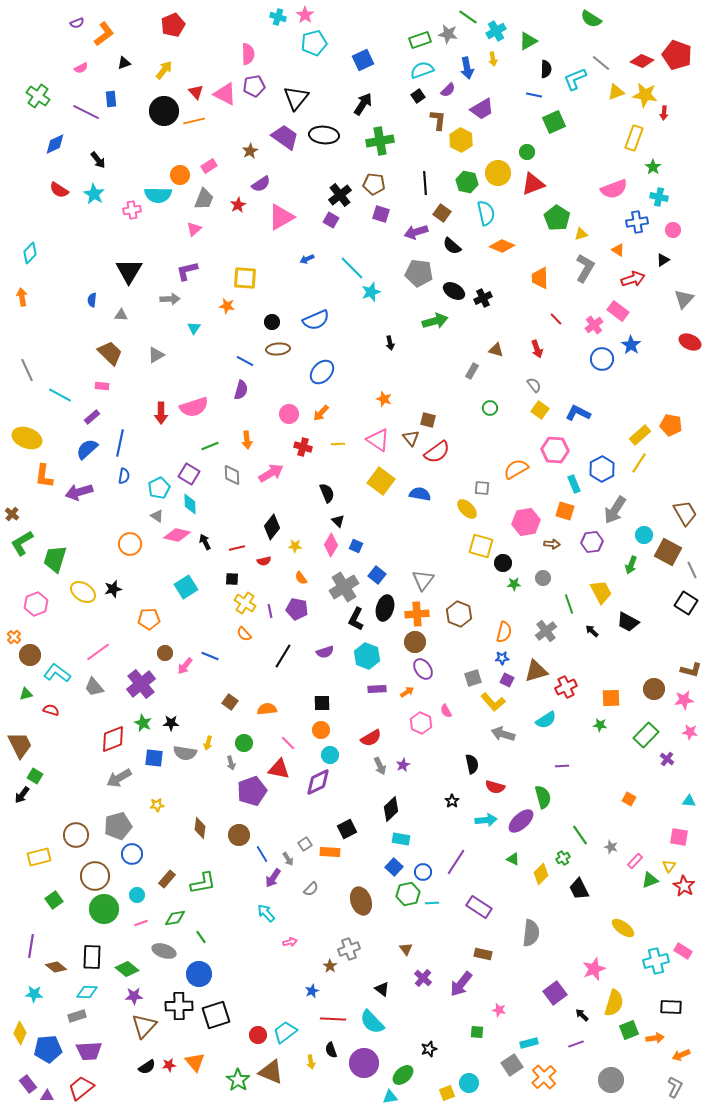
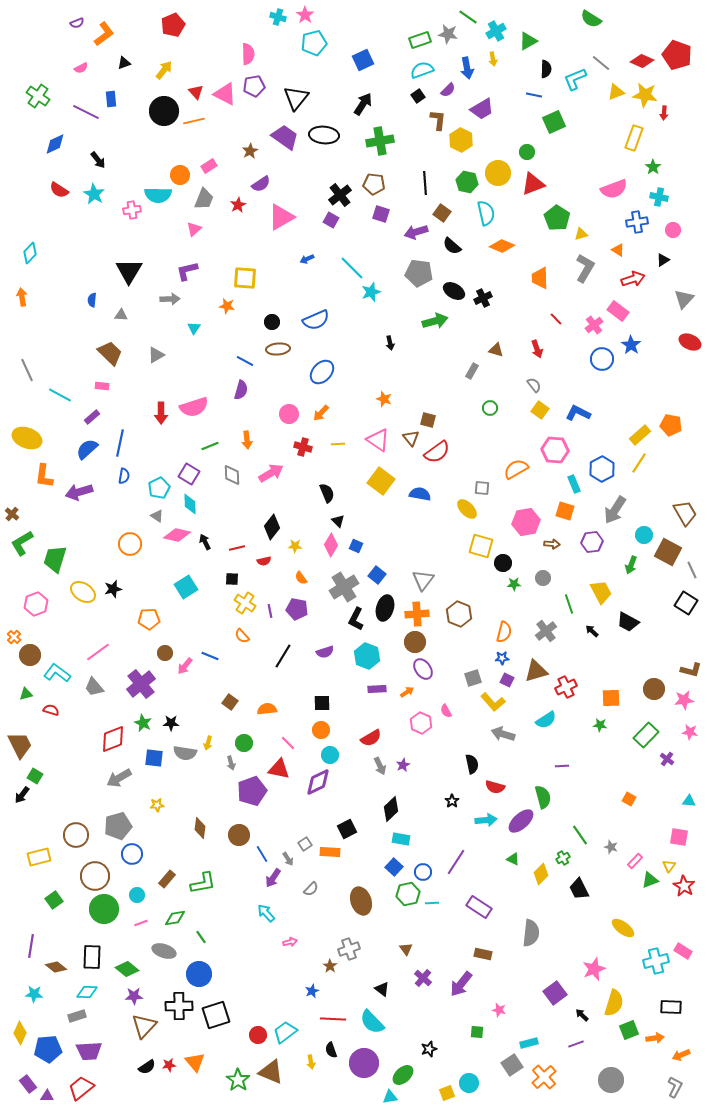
orange semicircle at (244, 634): moved 2 px left, 2 px down
